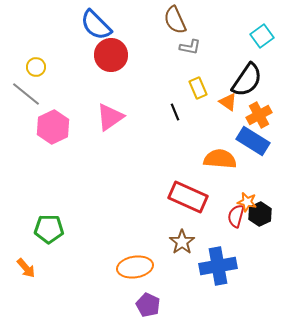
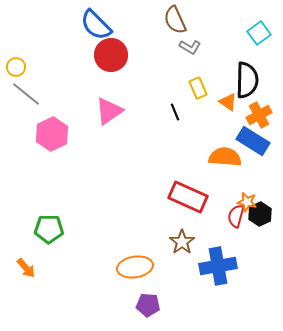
cyan square: moved 3 px left, 3 px up
gray L-shape: rotated 20 degrees clockwise
yellow circle: moved 20 px left
black semicircle: rotated 33 degrees counterclockwise
pink triangle: moved 1 px left, 6 px up
pink hexagon: moved 1 px left, 7 px down
orange semicircle: moved 5 px right, 2 px up
purple pentagon: rotated 20 degrees counterclockwise
